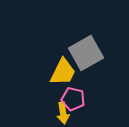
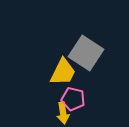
gray square: rotated 28 degrees counterclockwise
